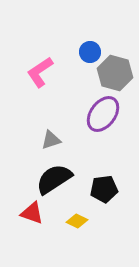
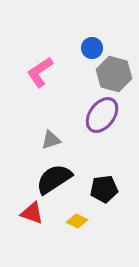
blue circle: moved 2 px right, 4 px up
gray hexagon: moved 1 px left, 1 px down
purple ellipse: moved 1 px left, 1 px down
